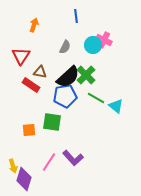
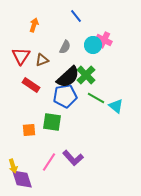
blue line: rotated 32 degrees counterclockwise
brown triangle: moved 2 px right, 12 px up; rotated 32 degrees counterclockwise
purple diamond: moved 2 px left; rotated 35 degrees counterclockwise
